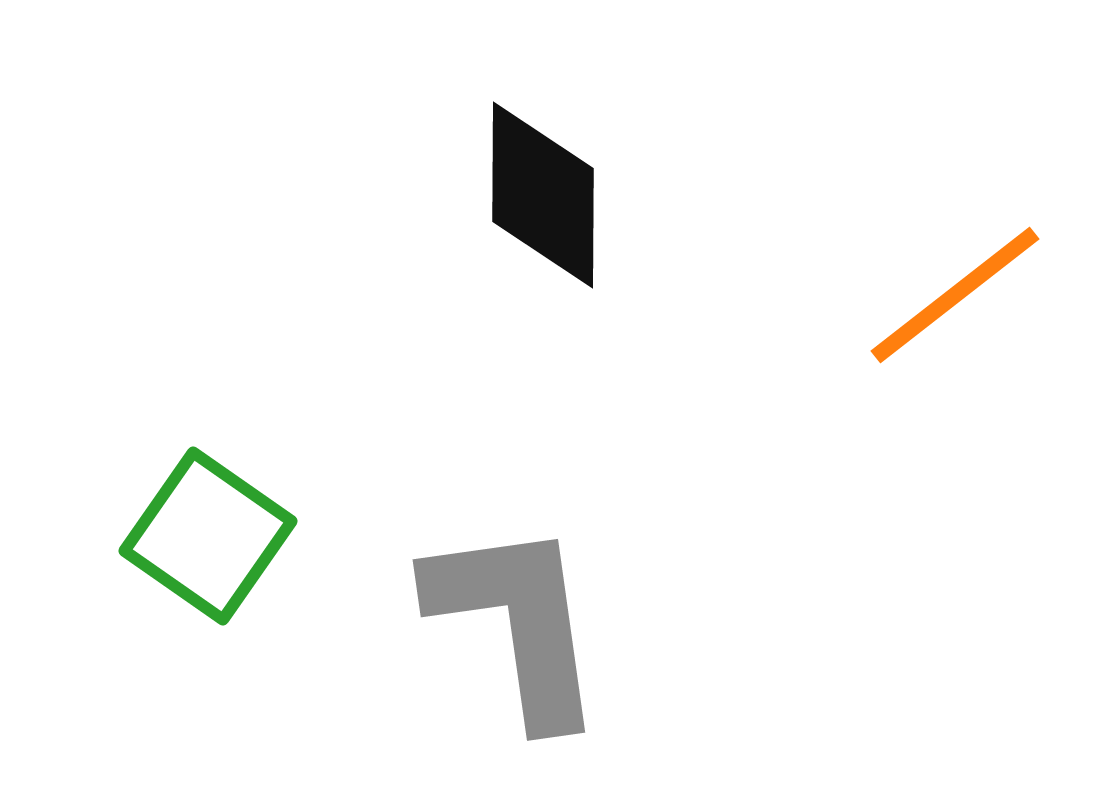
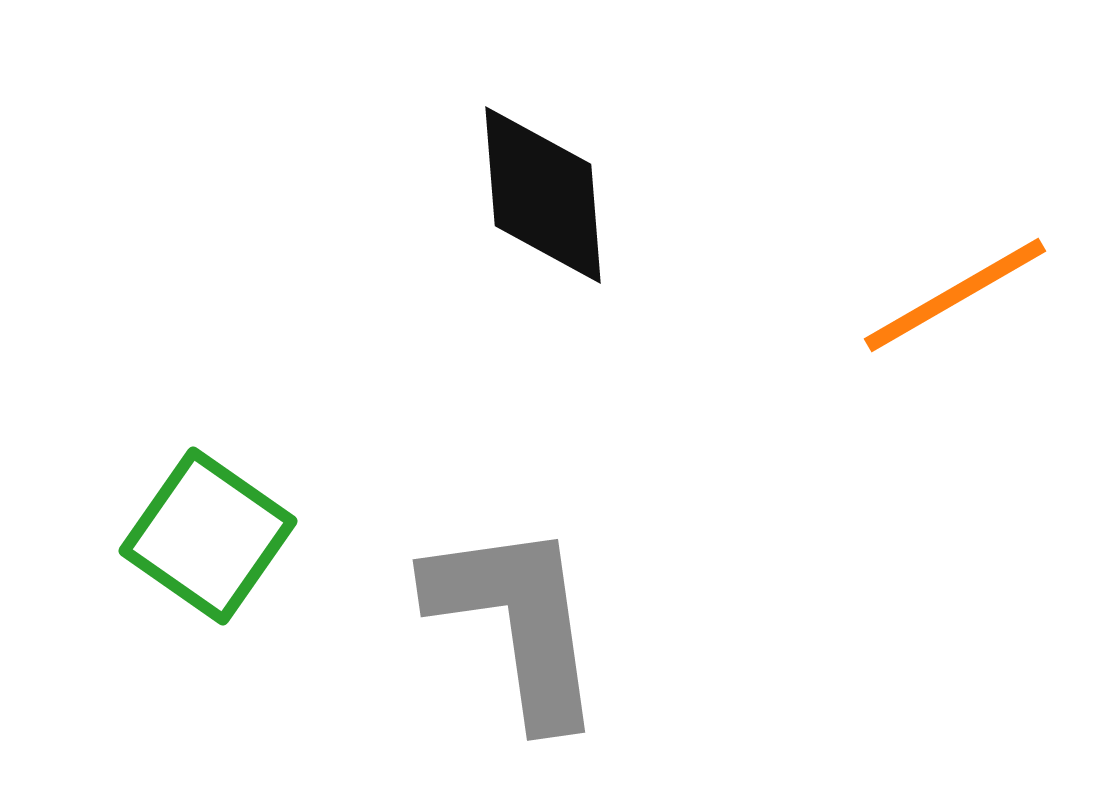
black diamond: rotated 5 degrees counterclockwise
orange line: rotated 8 degrees clockwise
